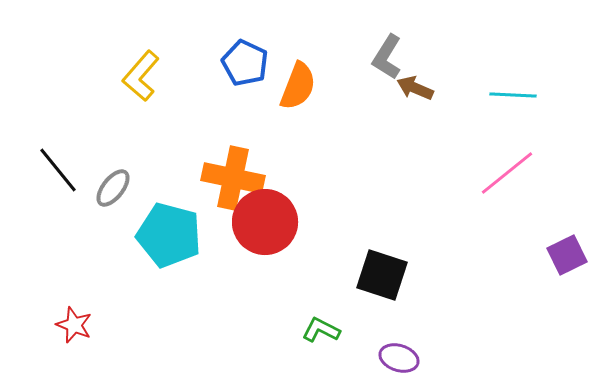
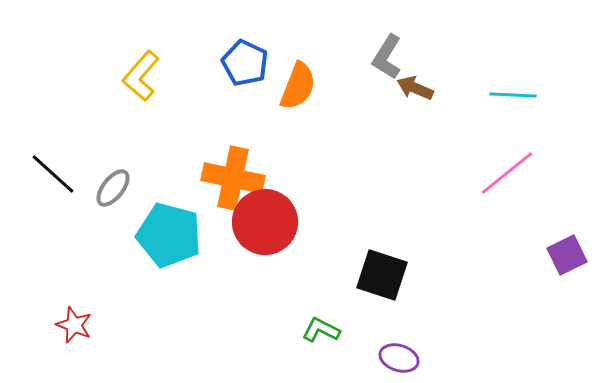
black line: moved 5 px left, 4 px down; rotated 9 degrees counterclockwise
